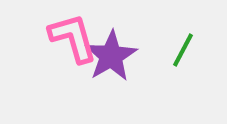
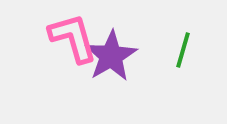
green line: rotated 12 degrees counterclockwise
